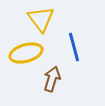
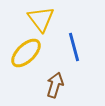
yellow ellipse: rotated 28 degrees counterclockwise
brown arrow: moved 3 px right, 6 px down
